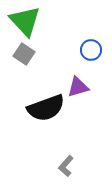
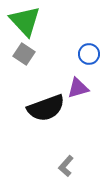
blue circle: moved 2 px left, 4 px down
purple triangle: moved 1 px down
